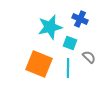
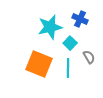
cyan square: rotated 24 degrees clockwise
gray semicircle: rotated 16 degrees clockwise
